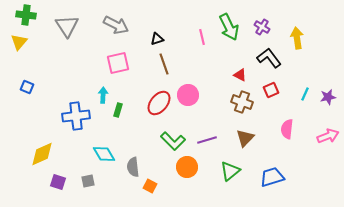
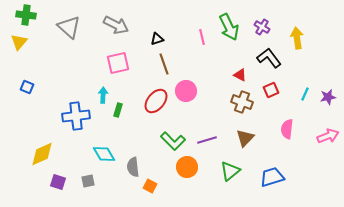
gray triangle: moved 2 px right, 1 px down; rotated 15 degrees counterclockwise
pink circle: moved 2 px left, 4 px up
red ellipse: moved 3 px left, 2 px up
